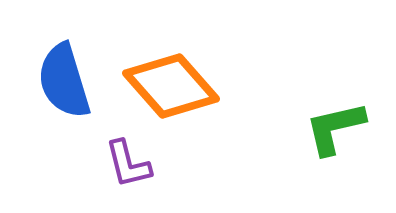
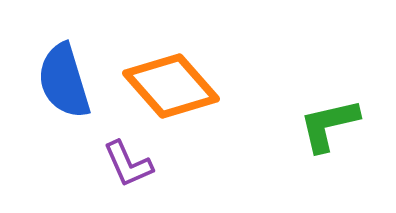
green L-shape: moved 6 px left, 3 px up
purple L-shape: rotated 10 degrees counterclockwise
